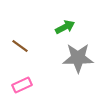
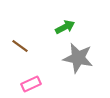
gray star: rotated 12 degrees clockwise
pink rectangle: moved 9 px right, 1 px up
